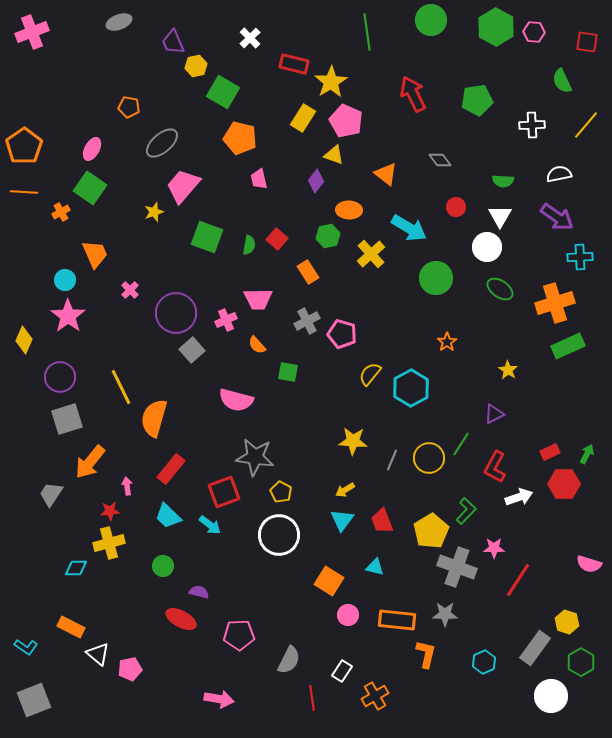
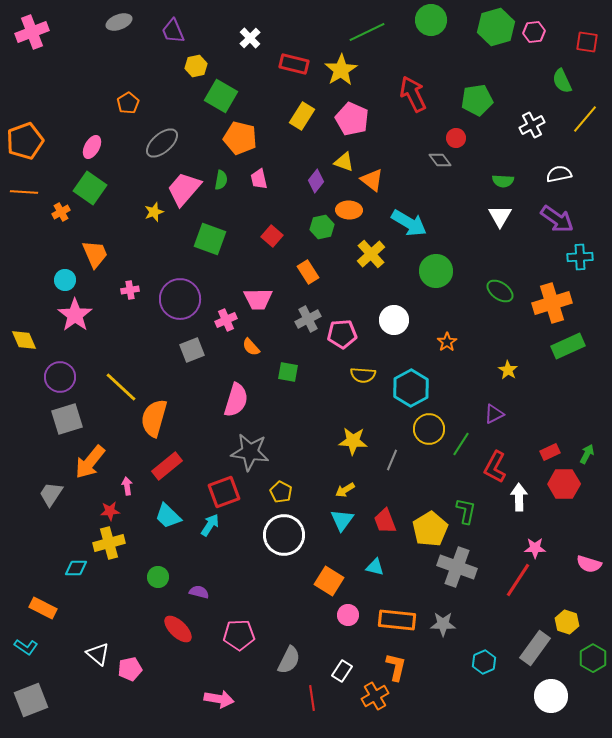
green hexagon at (496, 27): rotated 15 degrees clockwise
green line at (367, 32): rotated 72 degrees clockwise
pink hexagon at (534, 32): rotated 10 degrees counterclockwise
purple trapezoid at (173, 42): moved 11 px up
yellow star at (331, 82): moved 10 px right, 12 px up
green square at (223, 92): moved 2 px left, 4 px down
orange pentagon at (129, 107): moved 1 px left, 4 px up; rotated 30 degrees clockwise
yellow rectangle at (303, 118): moved 1 px left, 2 px up
pink pentagon at (346, 121): moved 6 px right, 2 px up
white cross at (532, 125): rotated 25 degrees counterclockwise
yellow line at (586, 125): moved 1 px left, 6 px up
orange pentagon at (24, 146): moved 1 px right, 5 px up; rotated 15 degrees clockwise
pink ellipse at (92, 149): moved 2 px up
yellow triangle at (334, 155): moved 10 px right, 7 px down
orange triangle at (386, 174): moved 14 px left, 6 px down
pink trapezoid at (183, 186): moved 1 px right, 3 px down
red circle at (456, 207): moved 69 px up
purple arrow at (557, 217): moved 2 px down
cyan arrow at (409, 228): moved 5 px up
green hexagon at (328, 236): moved 6 px left, 9 px up
green square at (207, 237): moved 3 px right, 2 px down
red square at (277, 239): moved 5 px left, 3 px up
green semicircle at (249, 245): moved 28 px left, 65 px up
white circle at (487, 247): moved 93 px left, 73 px down
green circle at (436, 278): moved 7 px up
green ellipse at (500, 289): moved 2 px down
pink cross at (130, 290): rotated 36 degrees clockwise
orange cross at (555, 303): moved 3 px left
purple circle at (176, 313): moved 4 px right, 14 px up
pink star at (68, 316): moved 7 px right, 1 px up
gray cross at (307, 321): moved 1 px right, 2 px up
pink pentagon at (342, 334): rotated 20 degrees counterclockwise
yellow diamond at (24, 340): rotated 48 degrees counterclockwise
orange semicircle at (257, 345): moved 6 px left, 2 px down
gray square at (192, 350): rotated 20 degrees clockwise
yellow semicircle at (370, 374): moved 7 px left, 1 px down; rotated 125 degrees counterclockwise
yellow line at (121, 387): rotated 21 degrees counterclockwise
pink semicircle at (236, 400): rotated 88 degrees counterclockwise
gray star at (255, 457): moved 5 px left, 5 px up
yellow circle at (429, 458): moved 29 px up
red rectangle at (171, 469): moved 4 px left, 3 px up; rotated 12 degrees clockwise
white arrow at (519, 497): rotated 72 degrees counterclockwise
green L-shape at (466, 511): rotated 32 degrees counterclockwise
red trapezoid at (382, 521): moved 3 px right
cyan arrow at (210, 525): rotated 95 degrees counterclockwise
yellow pentagon at (431, 531): moved 1 px left, 2 px up
white circle at (279, 535): moved 5 px right
pink star at (494, 548): moved 41 px right
green circle at (163, 566): moved 5 px left, 11 px down
gray star at (445, 614): moved 2 px left, 10 px down
red ellipse at (181, 619): moved 3 px left, 10 px down; rotated 16 degrees clockwise
orange rectangle at (71, 627): moved 28 px left, 19 px up
orange L-shape at (426, 654): moved 30 px left, 13 px down
green hexagon at (581, 662): moved 12 px right, 4 px up
gray square at (34, 700): moved 3 px left
